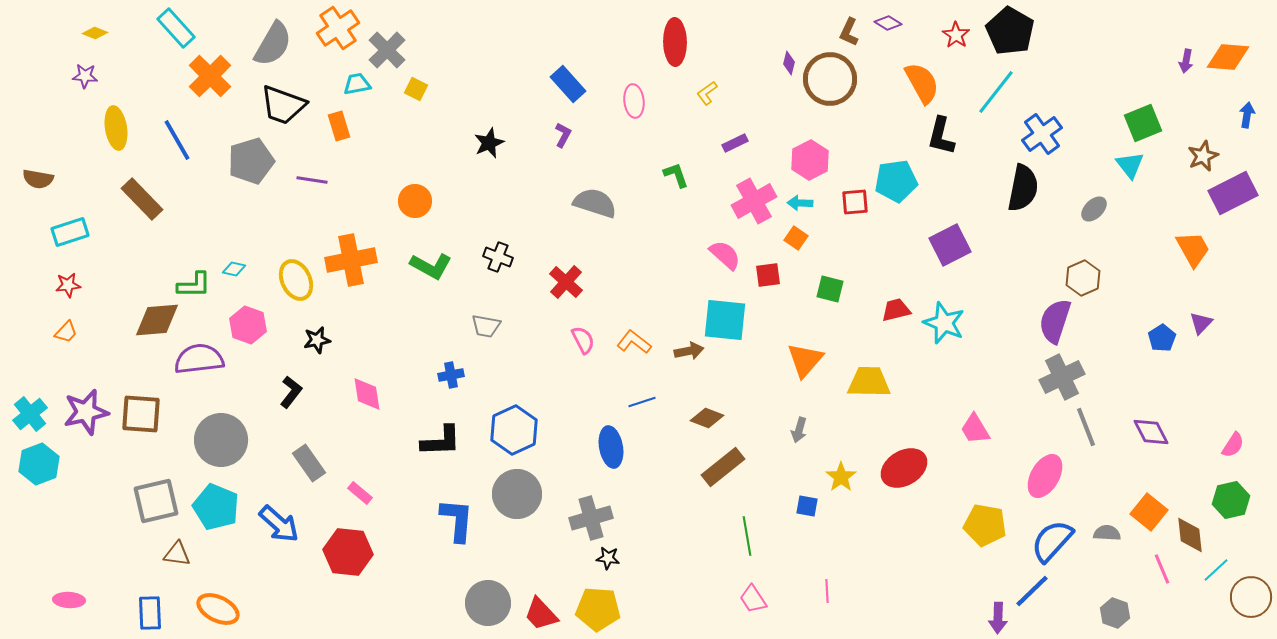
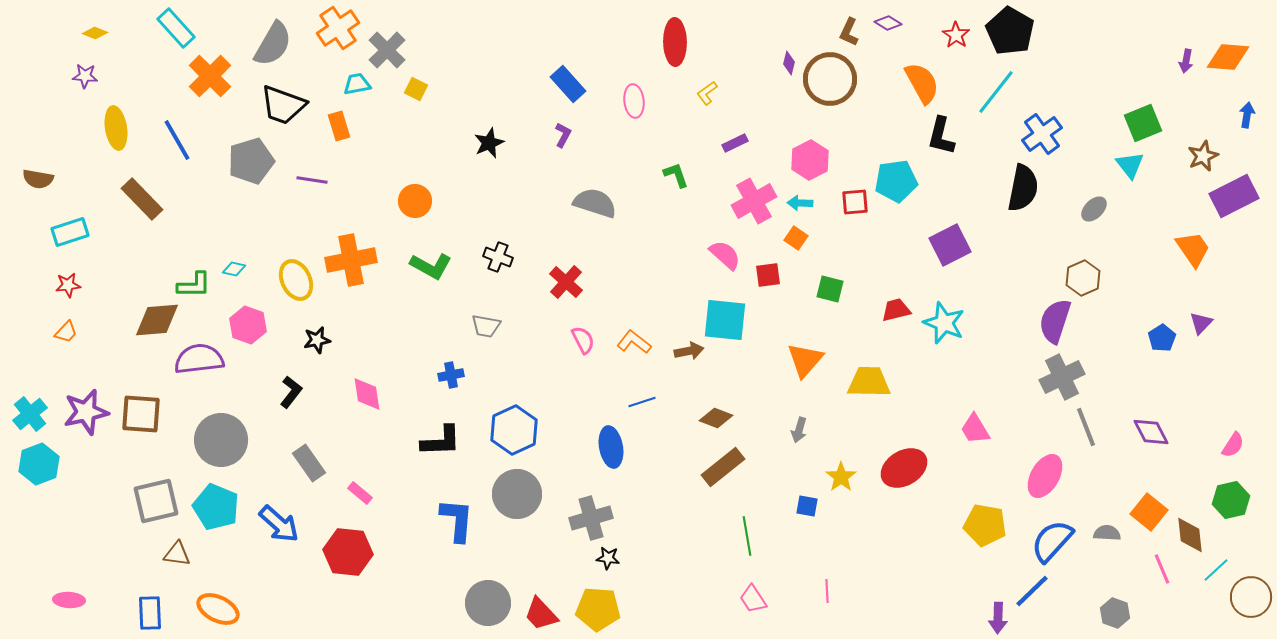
purple rectangle at (1233, 193): moved 1 px right, 3 px down
orange trapezoid at (1193, 249): rotated 6 degrees counterclockwise
brown diamond at (707, 418): moved 9 px right
